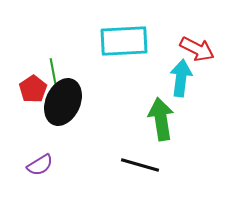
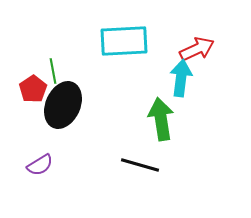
red arrow: rotated 52 degrees counterclockwise
black ellipse: moved 3 px down
